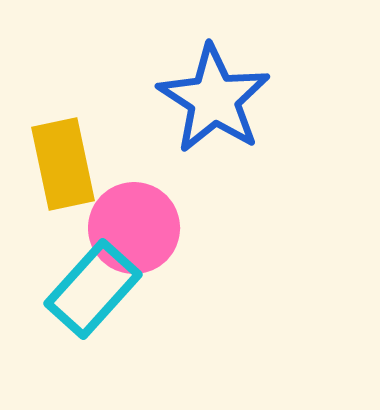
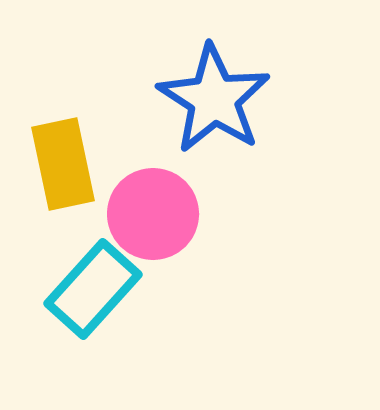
pink circle: moved 19 px right, 14 px up
